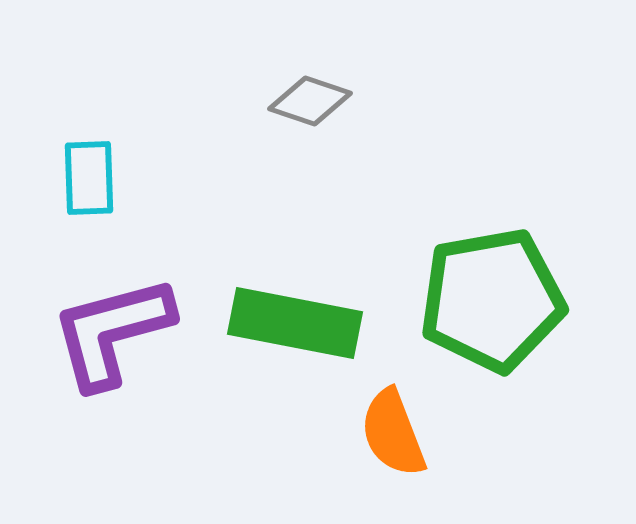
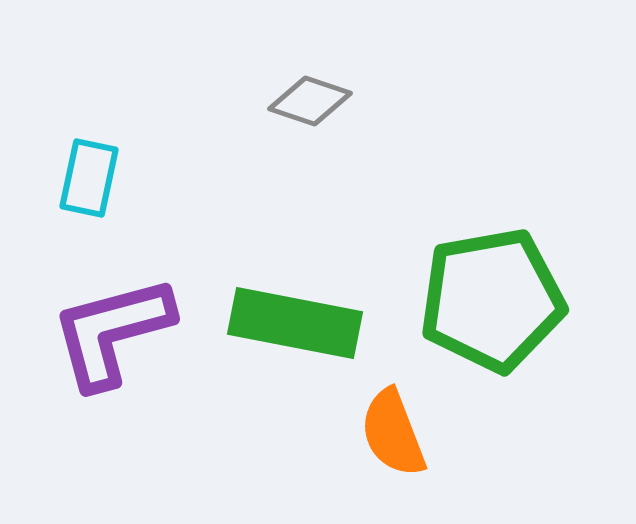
cyan rectangle: rotated 14 degrees clockwise
